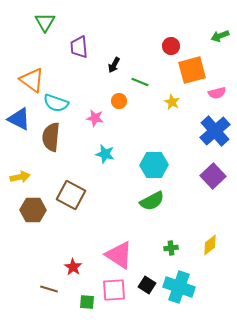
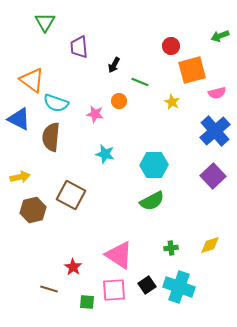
pink star: moved 4 px up
brown hexagon: rotated 15 degrees counterclockwise
yellow diamond: rotated 20 degrees clockwise
black square: rotated 24 degrees clockwise
